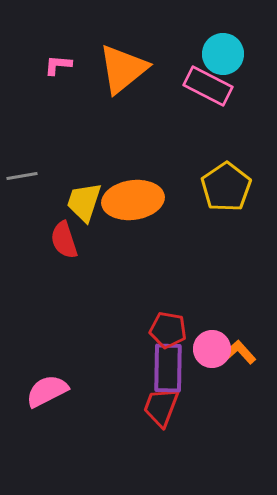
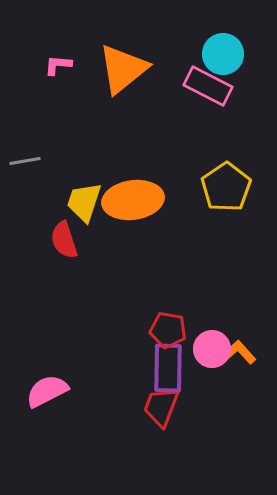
gray line: moved 3 px right, 15 px up
